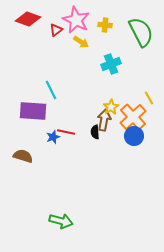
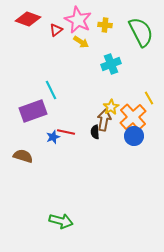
pink star: moved 2 px right
purple rectangle: rotated 24 degrees counterclockwise
